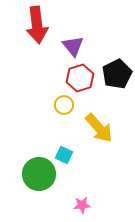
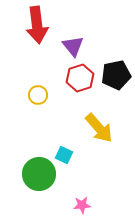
black pentagon: moved 1 px left, 1 px down; rotated 16 degrees clockwise
yellow circle: moved 26 px left, 10 px up
